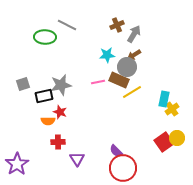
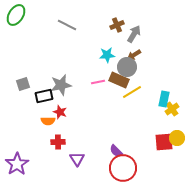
green ellipse: moved 29 px left, 22 px up; rotated 60 degrees counterclockwise
red square: rotated 30 degrees clockwise
